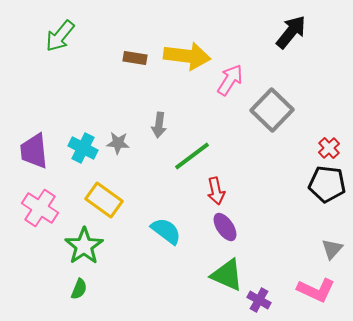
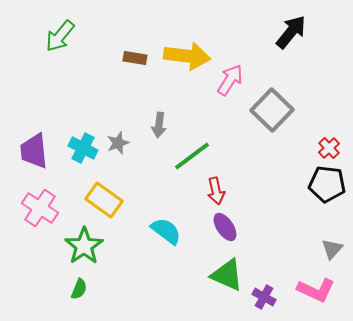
gray star: rotated 25 degrees counterclockwise
purple cross: moved 5 px right, 3 px up
